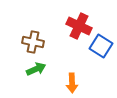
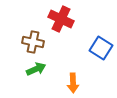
red cross: moved 18 px left, 7 px up
blue square: moved 2 px down
orange arrow: moved 1 px right
